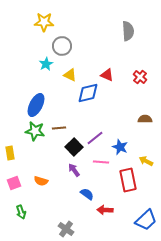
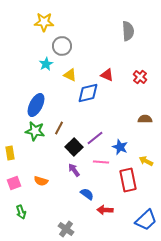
brown line: rotated 56 degrees counterclockwise
